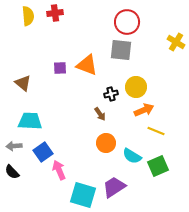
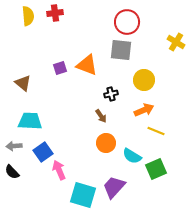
purple square: rotated 16 degrees counterclockwise
yellow circle: moved 8 px right, 7 px up
brown arrow: moved 1 px right, 2 px down
green square: moved 2 px left, 3 px down
purple trapezoid: rotated 15 degrees counterclockwise
